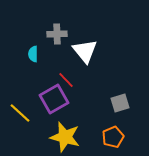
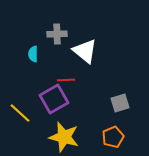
white triangle: rotated 12 degrees counterclockwise
red line: rotated 48 degrees counterclockwise
yellow star: moved 1 px left
